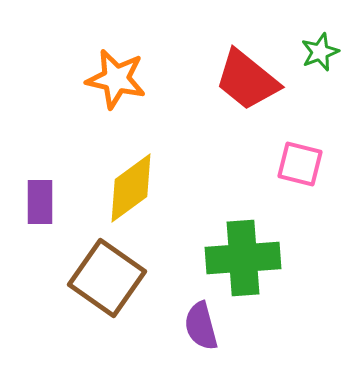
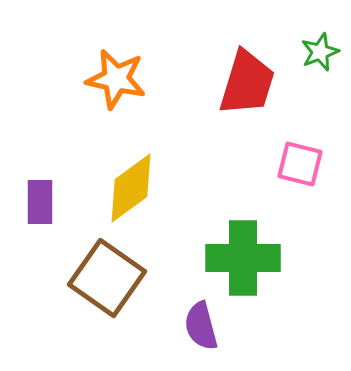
red trapezoid: moved 3 px down; rotated 112 degrees counterclockwise
green cross: rotated 4 degrees clockwise
